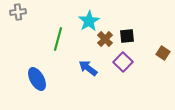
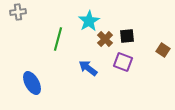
brown square: moved 3 px up
purple square: rotated 24 degrees counterclockwise
blue ellipse: moved 5 px left, 4 px down
